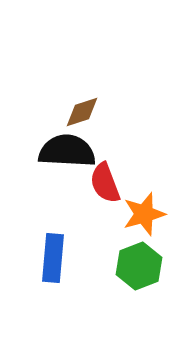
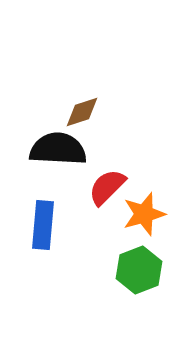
black semicircle: moved 9 px left, 2 px up
red semicircle: moved 2 px right, 4 px down; rotated 66 degrees clockwise
blue rectangle: moved 10 px left, 33 px up
green hexagon: moved 4 px down
